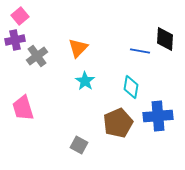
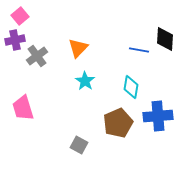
blue line: moved 1 px left, 1 px up
